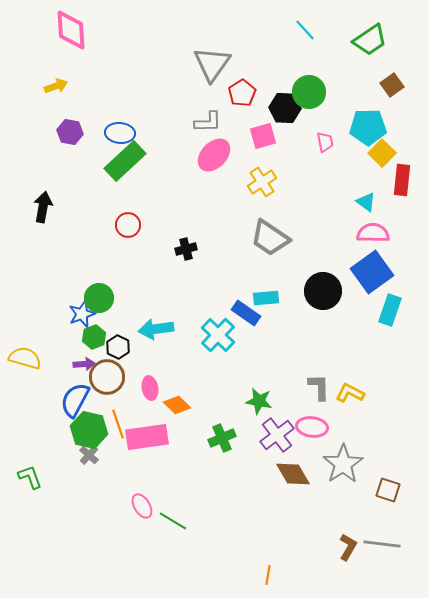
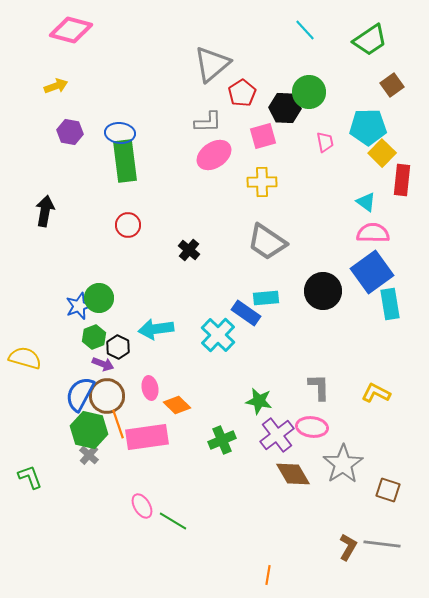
pink diamond at (71, 30): rotated 72 degrees counterclockwise
gray triangle at (212, 64): rotated 15 degrees clockwise
pink ellipse at (214, 155): rotated 12 degrees clockwise
green rectangle at (125, 161): rotated 54 degrees counterclockwise
yellow cross at (262, 182): rotated 32 degrees clockwise
black arrow at (43, 207): moved 2 px right, 4 px down
gray trapezoid at (270, 238): moved 3 px left, 4 px down
black cross at (186, 249): moved 3 px right, 1 px down; rotated 35 degrees counterclockwise
cyan rectangle at (390, 310): moved 6 px up; rotated 28 degrees counterclockwise
blue star at (82, 314): moved 3 px left, 8 px up
purple arrow at (84, 364): moved 19 px right; rotated 25 degrees clockwise
brown circle at (107, 377): moved 19 px down
yellow L-shape at (350, 393): moved 26 px right
blue semicircle at (75, 400): moved 5 px right, 6 px up
green cross at (222, 438): moved 2 px down
